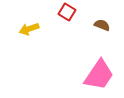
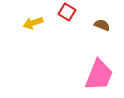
yellow arrow: moved 4 px right, 6 px up
pink trapezoid: rotated 12 degrees counterclockwise
